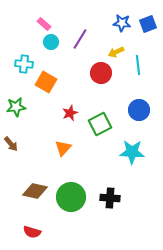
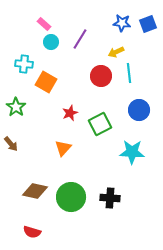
cyan line: moved 9 px left, 8 px down
red circle: moved 3 px down
green star: rotated 30 degrees counterclockwise
